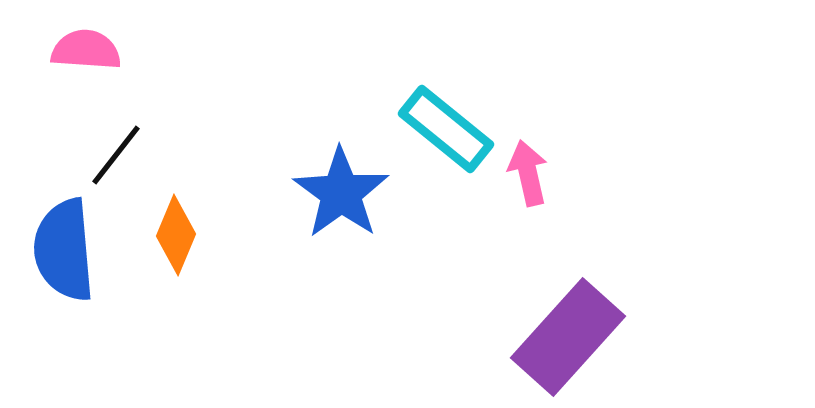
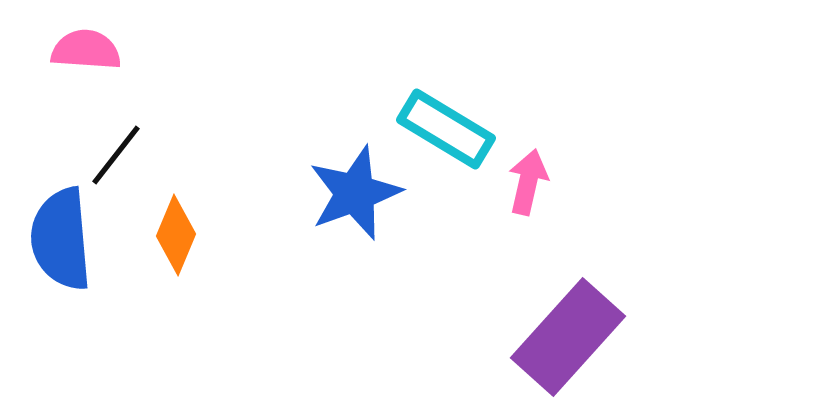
cyan rectangle: rotated 8 degrees counterclockwise
pink arrow: moved 9 px down; rotated 26 degrees clockwise
blue star: moved 14 px right; rotated 16 degrees clockwise
blue semicircle: moved 3 px left, 11 px up
